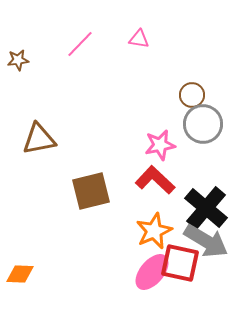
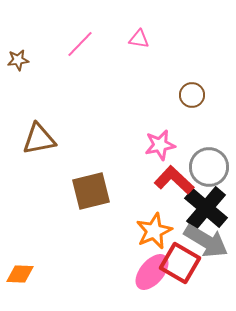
gray circle: moved 6 px right, 43 px down
red L-shape: moved 19 px right
red square: rotated 18 degrees clockwise
